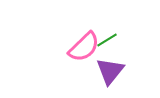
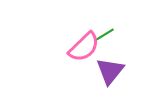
green line: moved 3 px left, 5 px up
